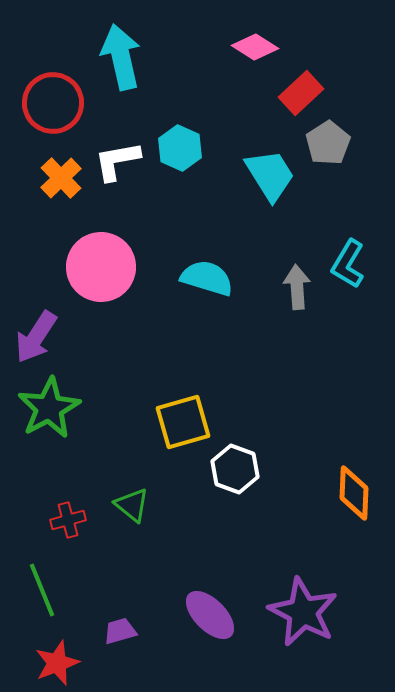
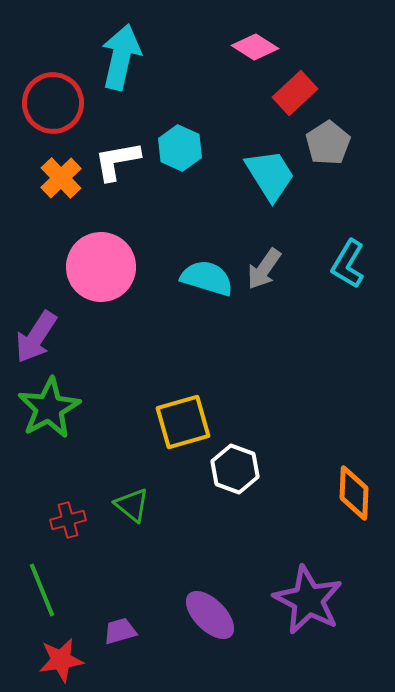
cyan arrow: rotated 26 degrees clockwise
red rectangle: moved 6 px left
gray arrow: moved 33 px left, 18 px up; rotated 141 degrees counterclockwise
purple star: moved 5 px right, 12 px up
red star: moved 4 px right, 3 px up; rotated 12 degrees clockwise
